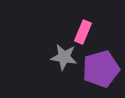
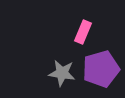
gray star: moved 2 px left, 16 px down
